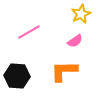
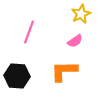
pink line: rotated 40 degrees counterclockwise
